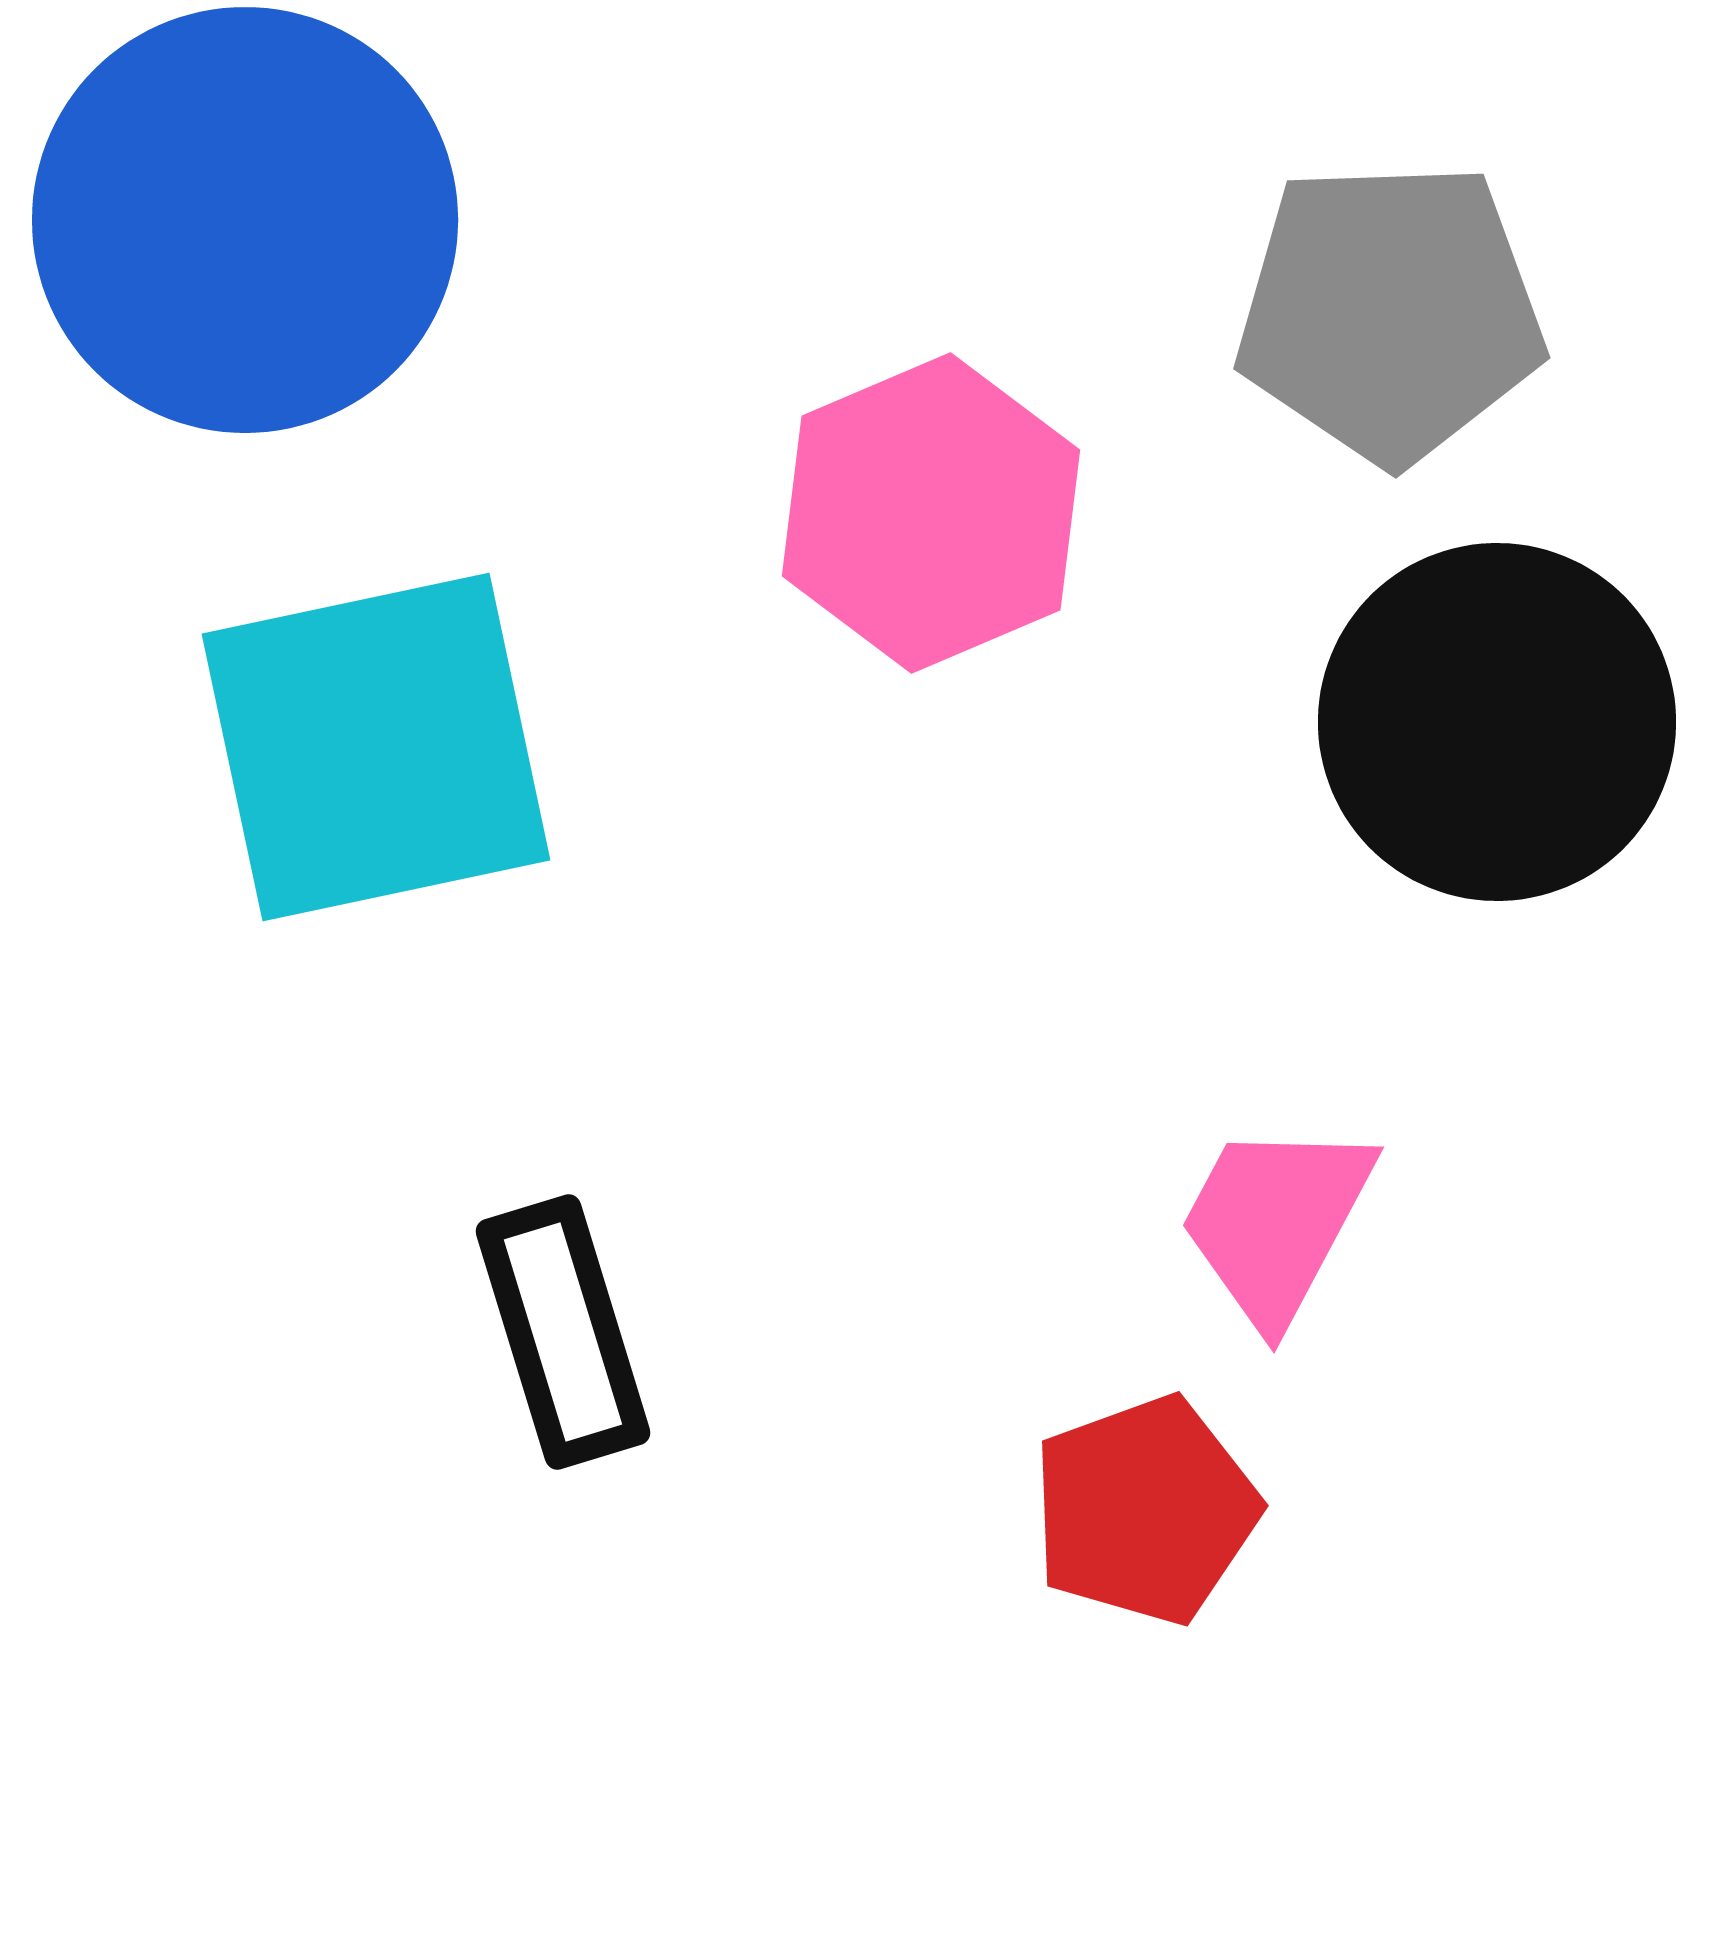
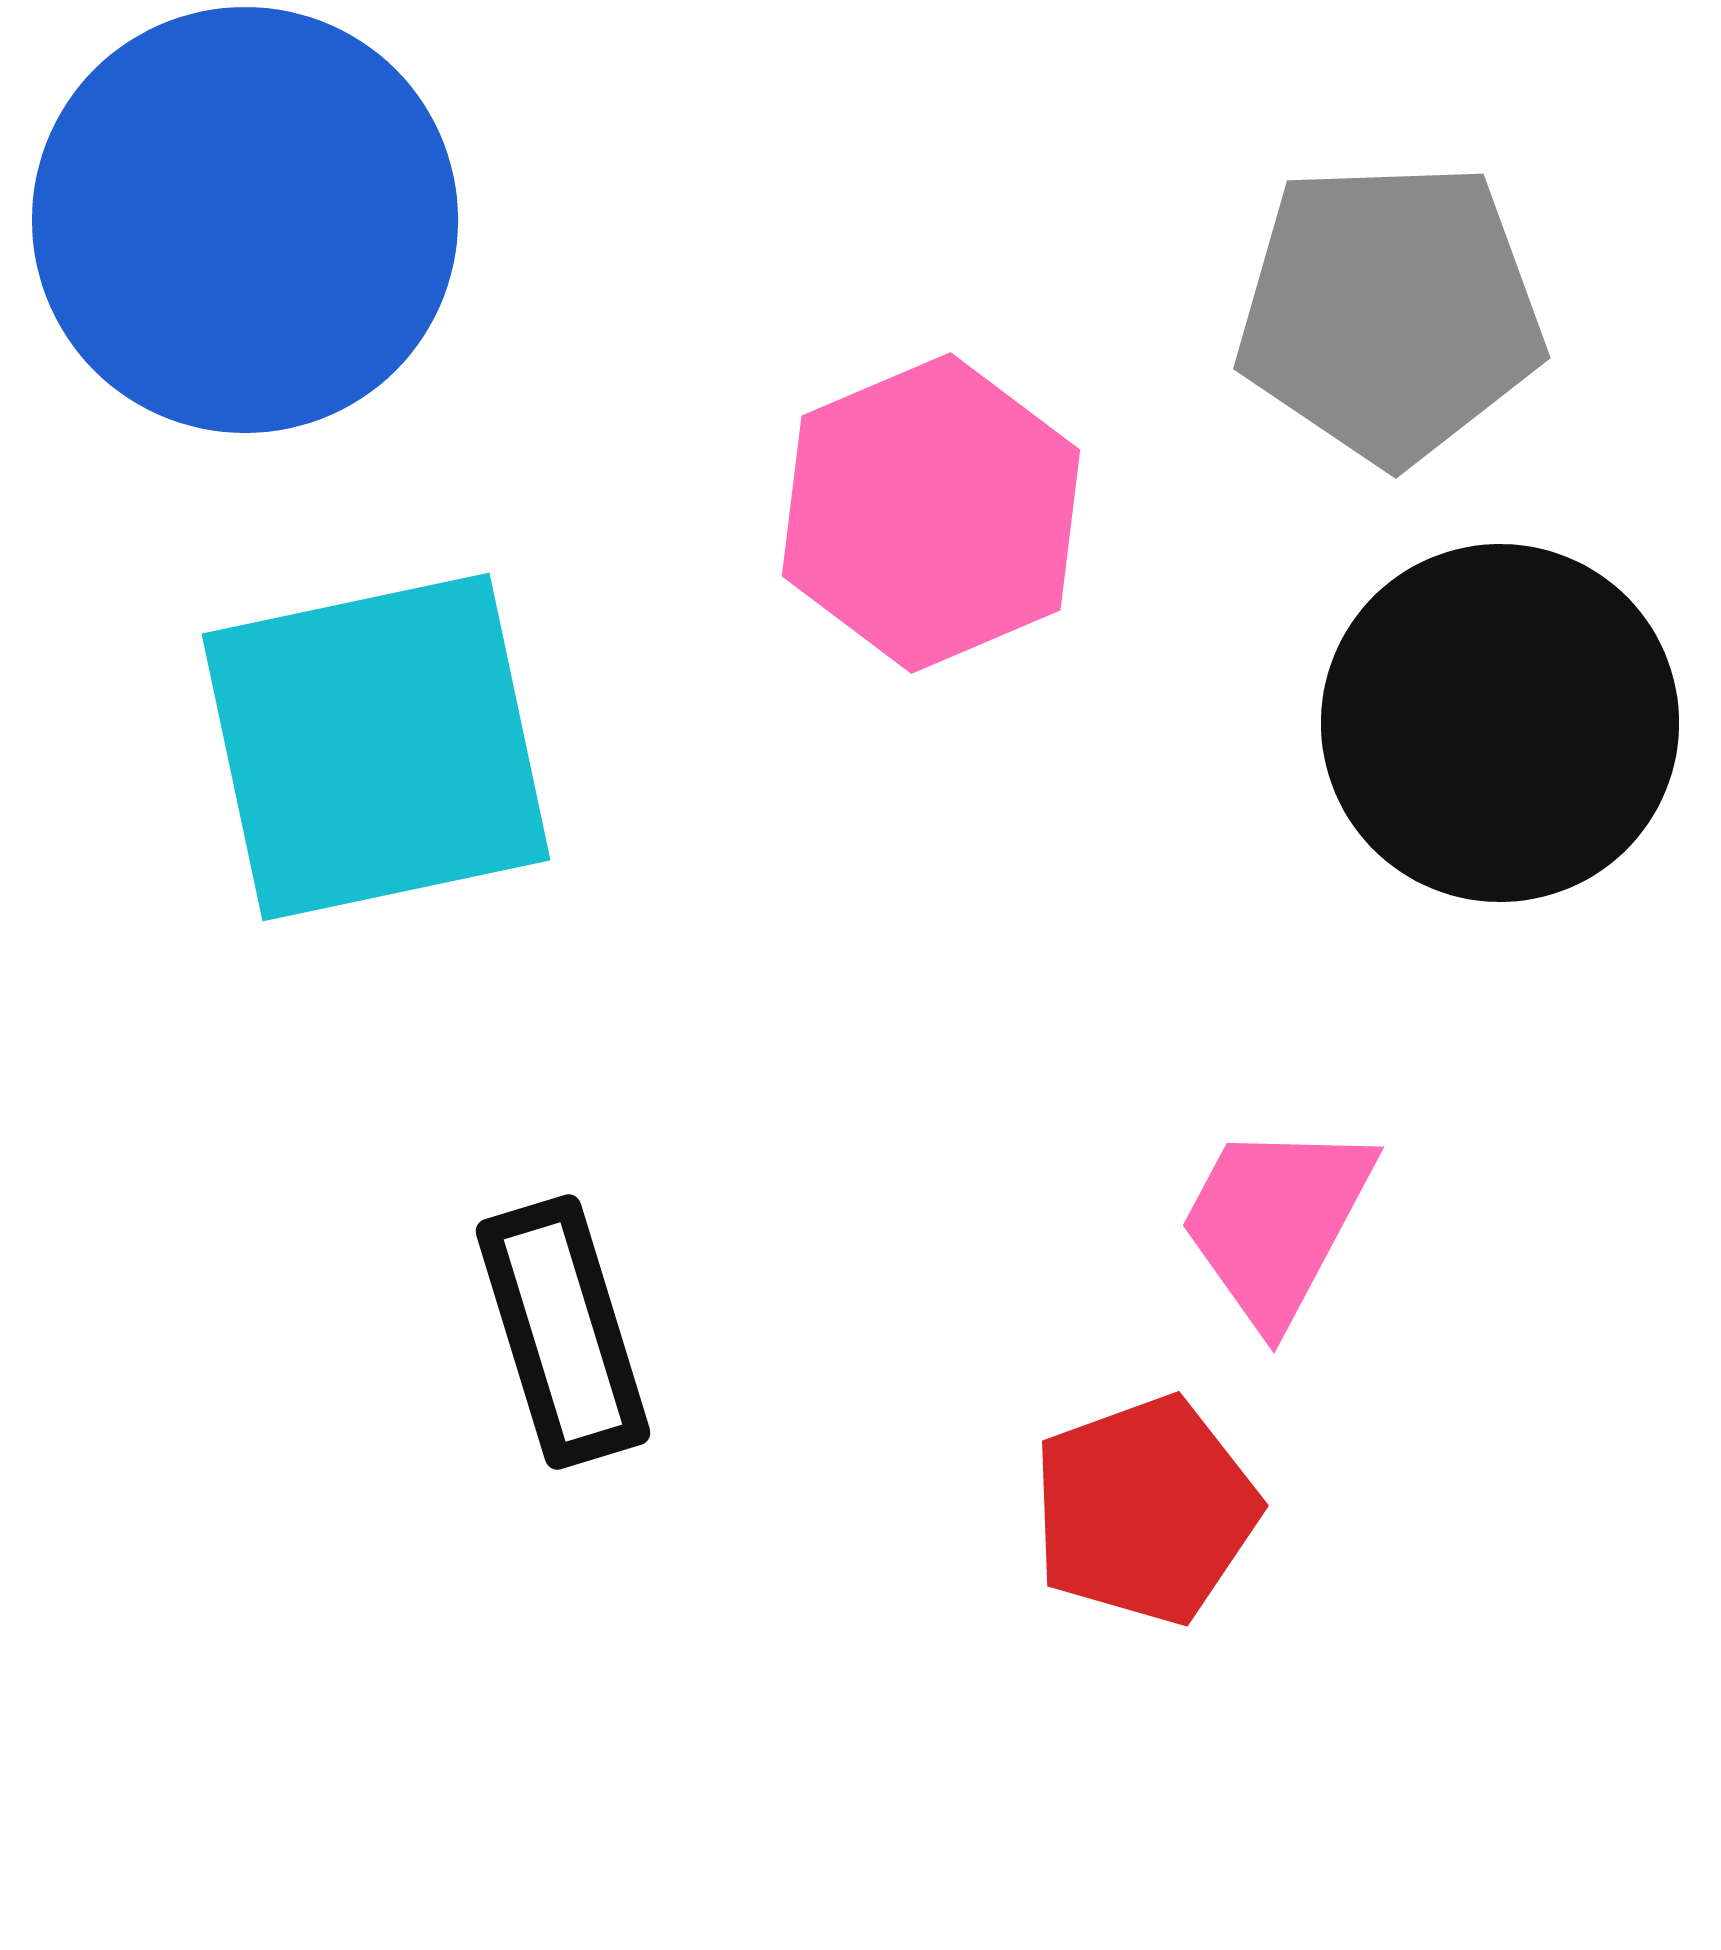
black circle: moved 3 px right, 1 px down
